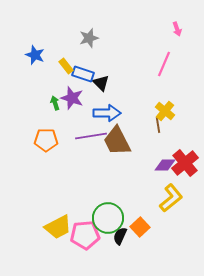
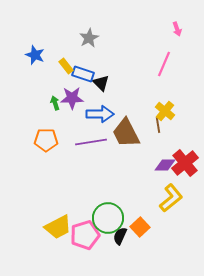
gray star: rotated 12 degrees counterclockwise
purple star: rotated 20 degrees counterclockwise
blue arrow: moved 7 px left, 1 px down
purple line: moved 6 px down
brown trapezoid: moved 9 px right, 8 px up
pink pentagon: rotated 12 degrees counterclockwise
